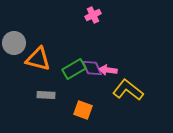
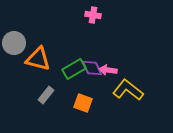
pink cross: rotated 35 degrees clockwise
gray rectangle: rotated 54 degrees counterclockwise
orange square: moved 7 px up
